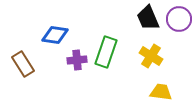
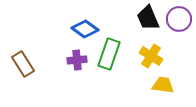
blue diamond: moved 30 px right, 6 px up; rotated 28 degrees clockwise
green rectangle: moved 3 px right, 2 px down
yellow trapezoid: moved 2 px right, 7 px up
